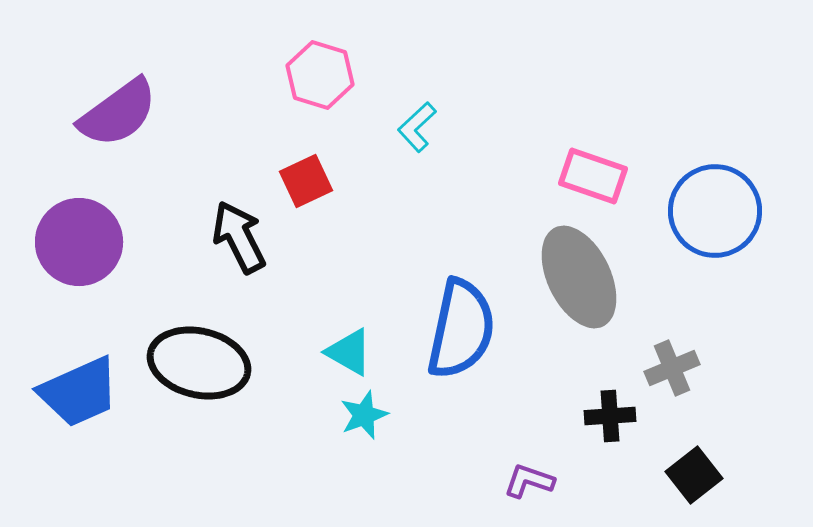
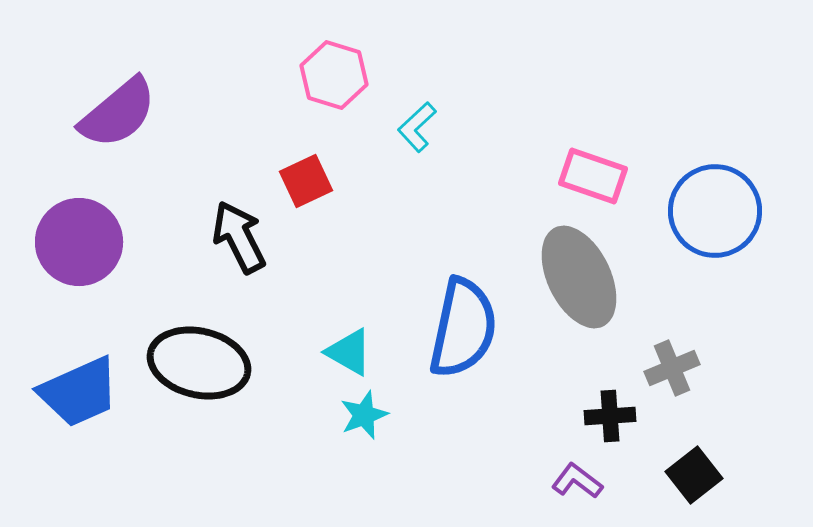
pink hexagon: moved 14 px right
purple semicircle: rotated 4 degrees counterclockwise
blue semicircle: moved 2 px right, 1 px up
purple L-shape: moved 48 px right; rotated 18 degrees clockwise
